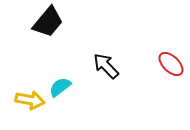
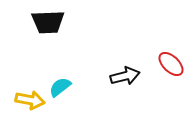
black trapezoid: rotated 48 degrees clockwise
black arrow: moved 19 px right, 10 px down; rotated 120 degrees clockwise
